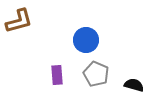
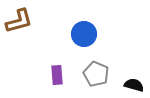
blue circle: moved 2 px left, 6 px up
